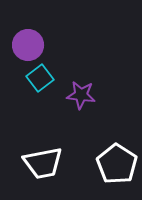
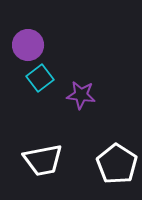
white trapezoid: moved 3 px up
